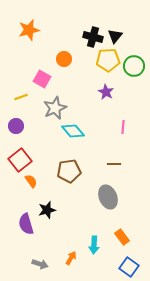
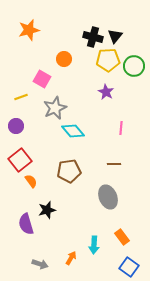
pink line: moved 2 px left, 1 px down
